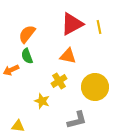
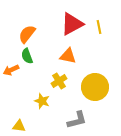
yellow triangle: moved 1 px right
